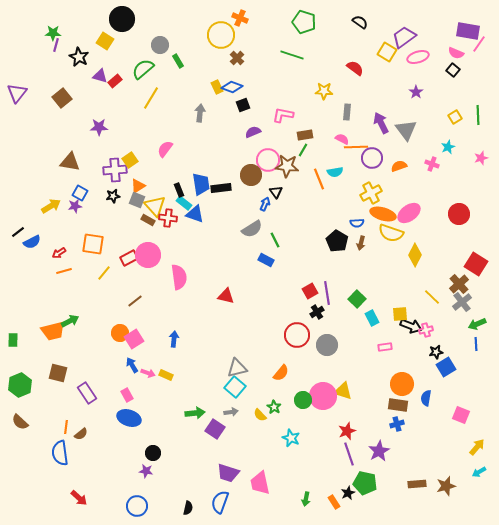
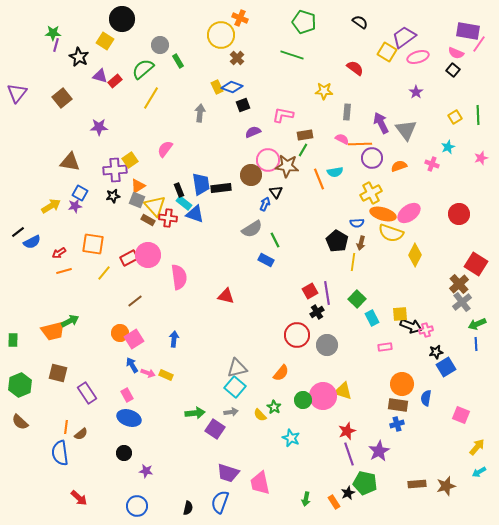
orange line at (356, 147): moved 4 px right, 3 px up
yellow line at (432, 297): moved 79 px left, 35 px up; rotated 54 degrees clockwise
black circle at (153, 453): moved 29 px left
